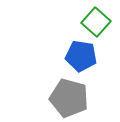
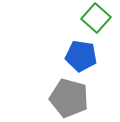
green square: moved 4 px up
